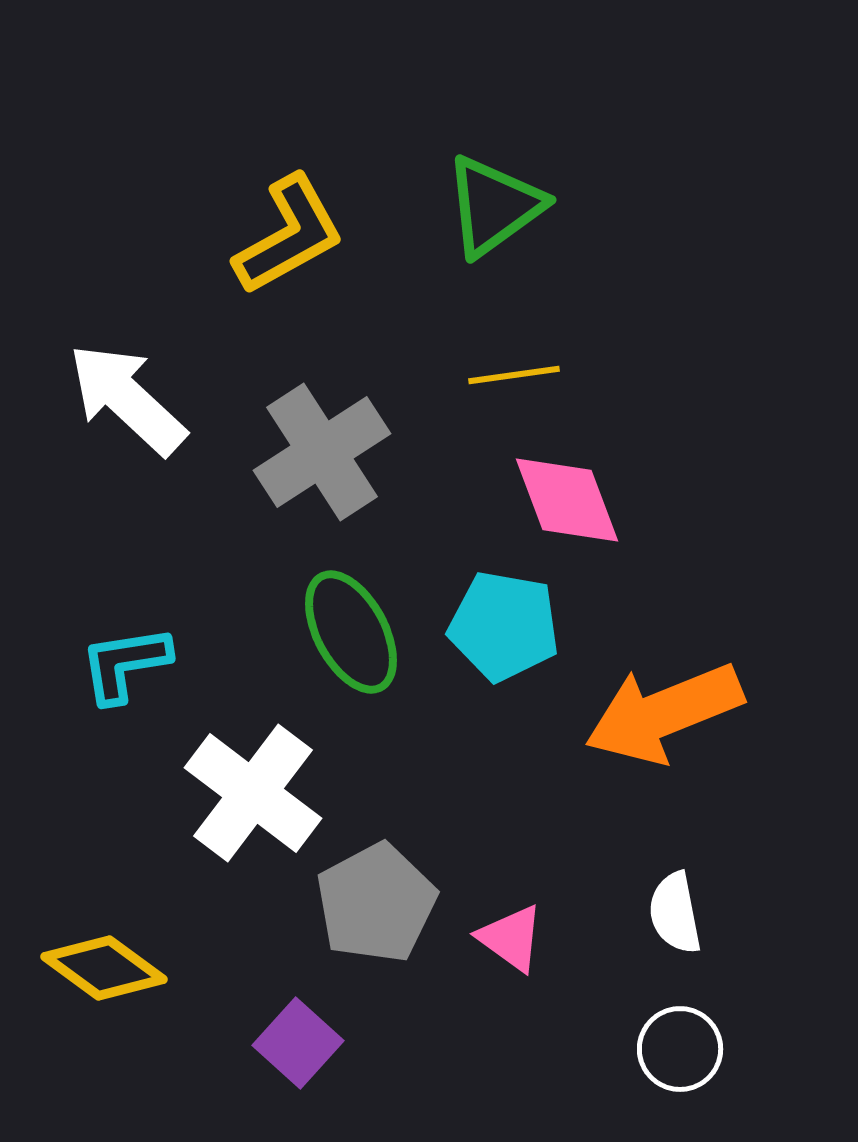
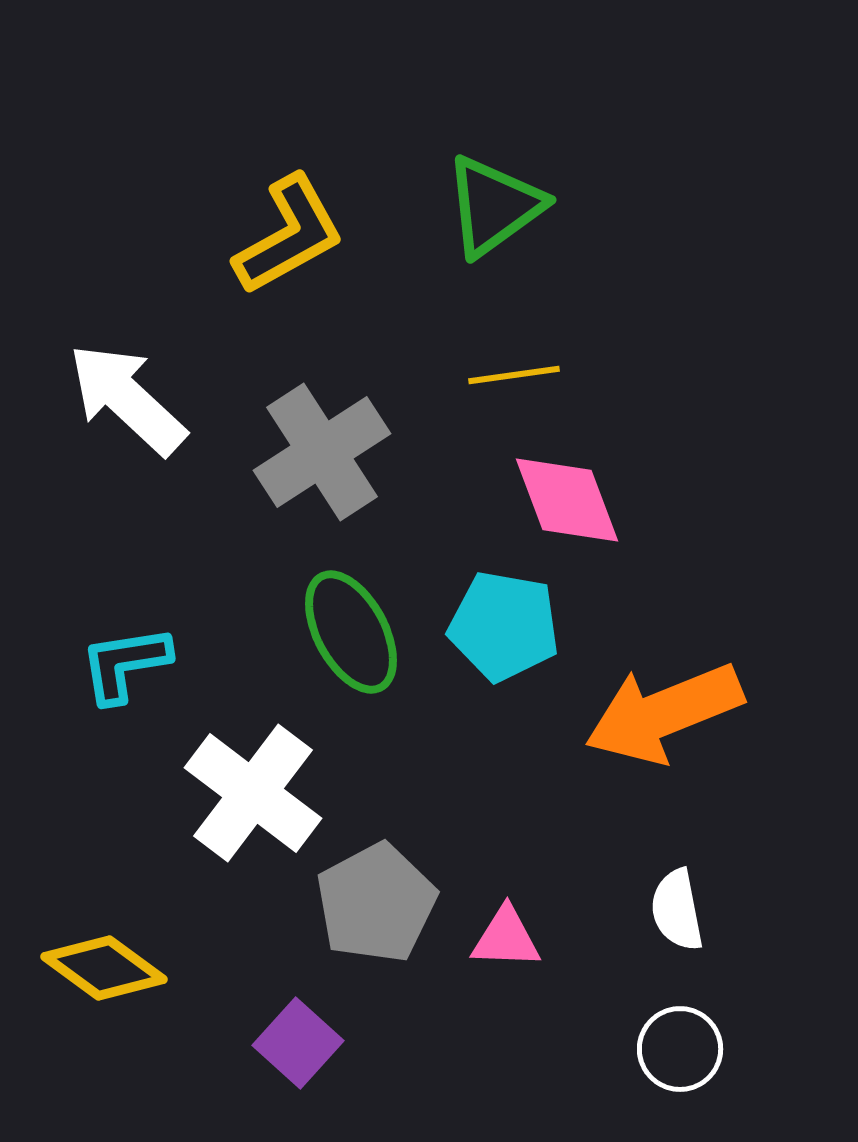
white semicircle: moved 2 px right, 3 px up
pink triangle: moved 5 px left; rotated 34 degrees counterclockwise
